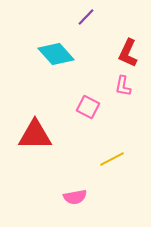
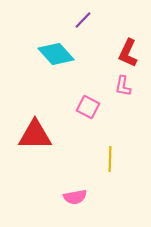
purple line: moved 3 px left, 3 px down
yellow line: moved 2 px left; rotated 60 degrees counterclockwise
